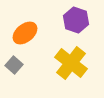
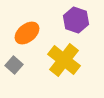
orange ellipse: moved 2 px right
yellow cross: moved 7 px left, 3 px up
